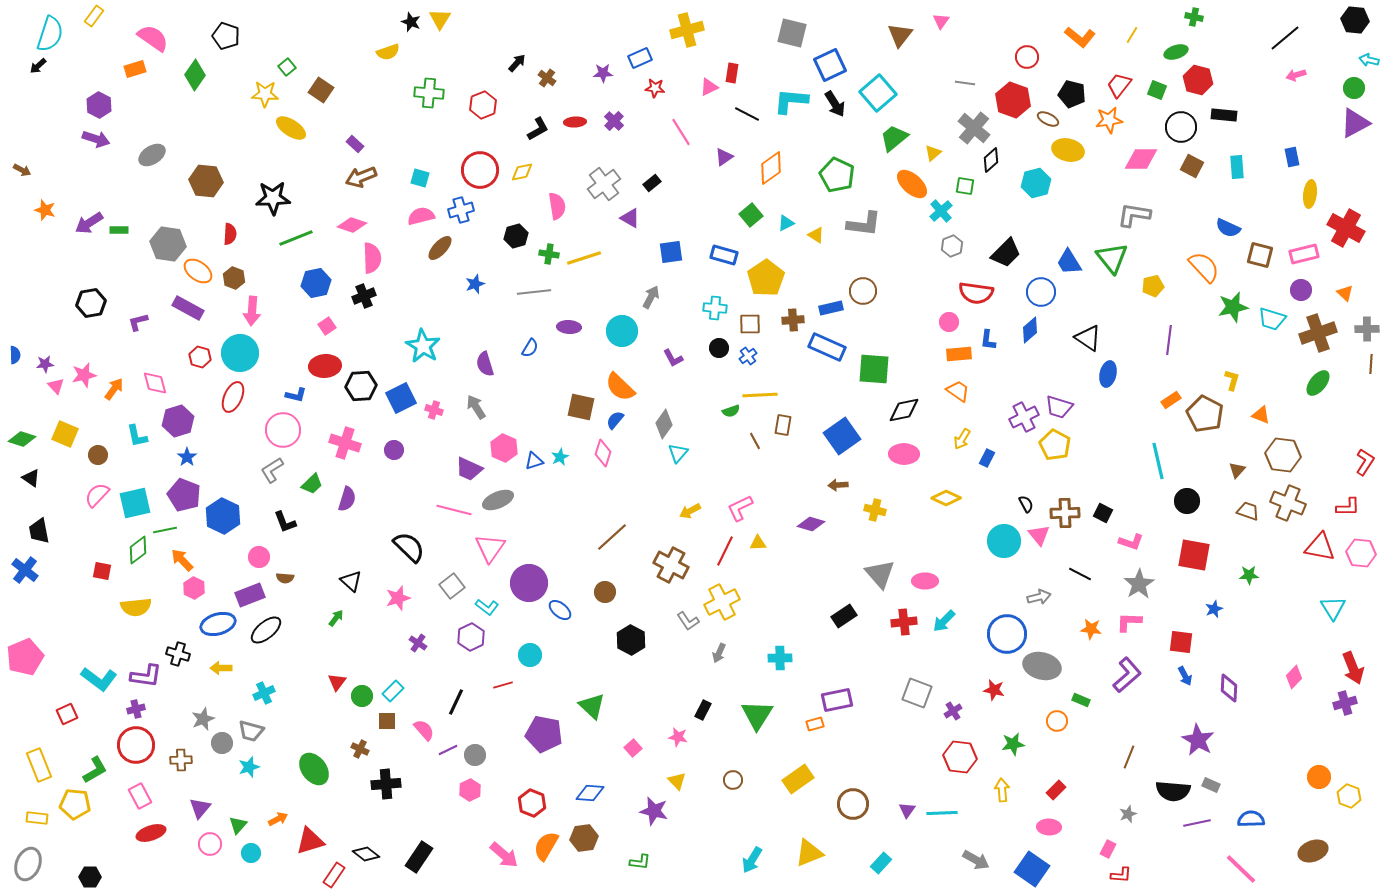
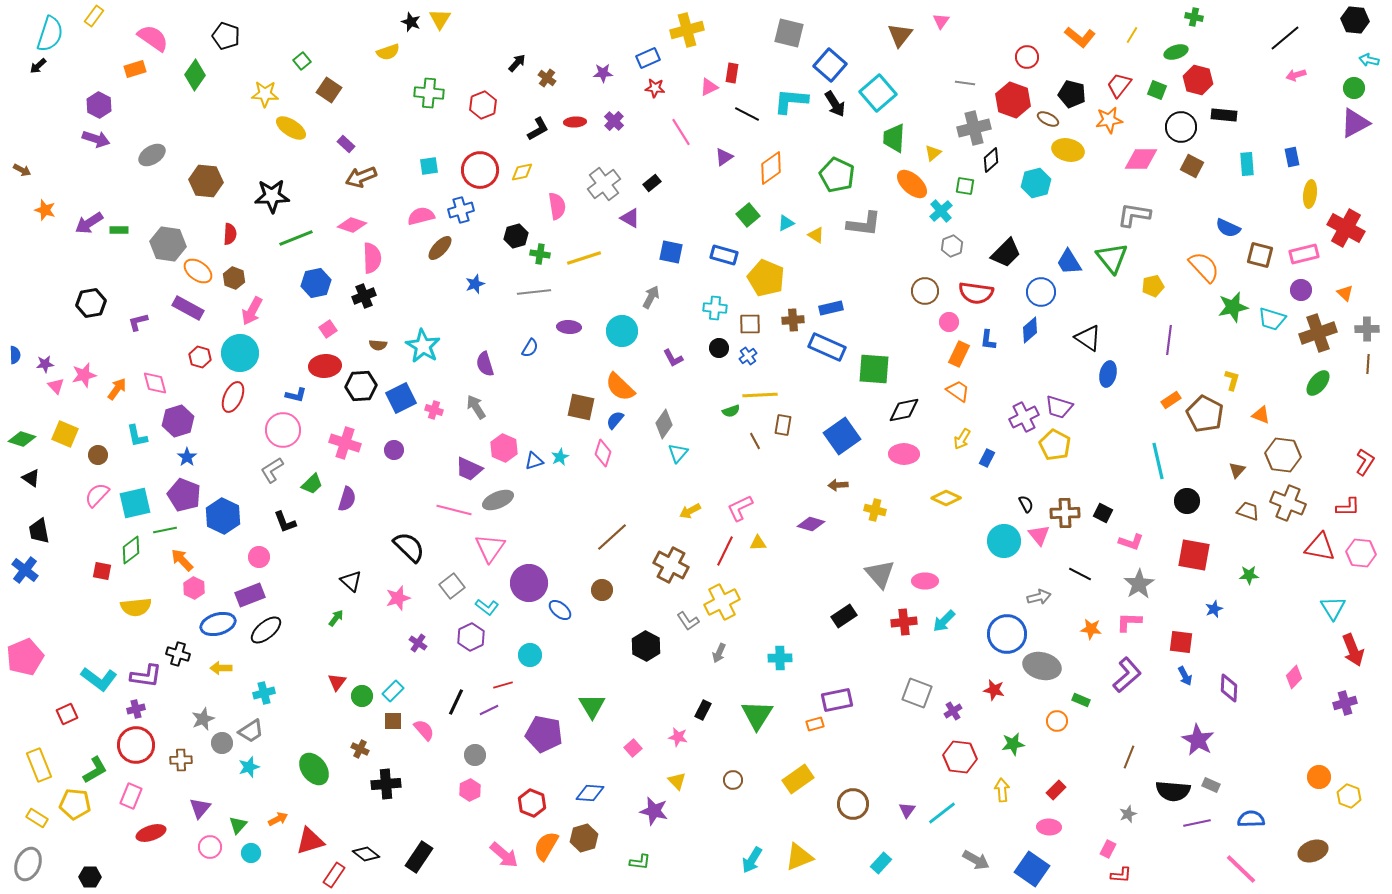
gray square at (792, 33): moved 3 px left
blue rectangle at (640, 58): moved 8 px right
blue square at (830, 65): rotated 24 degrees counterclockwise
green square at (287, 67): moved 15 px right, 6 px up
brown square at (321, 90): moved 8 px right
gray cross at (974, 128): rotated 36 degrees clockwise
green trapezoid at (894, 138): rotated 48 degrees counterclockwise
purple rectangle at (355, 144): moved 9 px left
cyan rectangle at (1237, 167): moved 10 px right, 3 px up
cyan square at (420, 178): moved 9 px right, 12 px up; rotated 24 degrees counterclockwise
black star at (273, 198): moved 1 px left, 2 px up
green square at (751, 215): moved 3 px left
blue square at (671, 252): rotated 20 degrees clockwise
green cross at (549, 254): moved 9 px left
yellow pentagon at (766, 278): rotated 15 degrees counterclockwise
brown circle at (863, 291): moved 62 px right
pink arrow at (252, 311): rotated 24 degrees clockwise
pink square at (327, 326): moved 1 px right, 3 px down
orange rectangle at (959, 354): rotated 60 degrees counterclockwise
brown line at (1371, 364): moved 3 px left
orange arrow at (114, 389): moved 3 px right
green diamond at (138, 550): moved 7 px left
brown semicircle at (285, 578): moved 93 px right, 233 px up
brown circle at (605, 592): moved 3 px left, 2 px up
black hexagon at (631, 640): moved 15 px right, 6 px down
red arrow at (1353, 668): moved 18 px up
cyan cross at (264, 693): rotated 10 degrees clockwise
green triangle at (592, 706): rotated 16 degrees clockwise
brown square at (387, 721): moved 6 px right
gray trapezoid at (251, 731): rotated 48 degrees counterclockwise
purple line at (448, 750): moved 41 px right, 40 px up
pink rectangle at (140, 796): moved 9 px left; rotated 50 degrees clockwise
cyan line at (942, 813): rotated 36 degrees counterclockwise
yellow rectangle at (37, 818): rotated 25 degrees clockwise
brown hexagon at (584, 838): rotated 8 degrees counterclockwise
pink circle at (210, 844): moved 3 px down
yellow triangle at (809, 853): moved 10 px left, 4 px down
